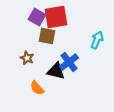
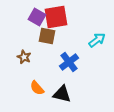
cyan arrow: rotated 30 degrees clockwise
brown star: moved 3 px left, 1 px up
black triangle: moved 6 px right, 23 px down
